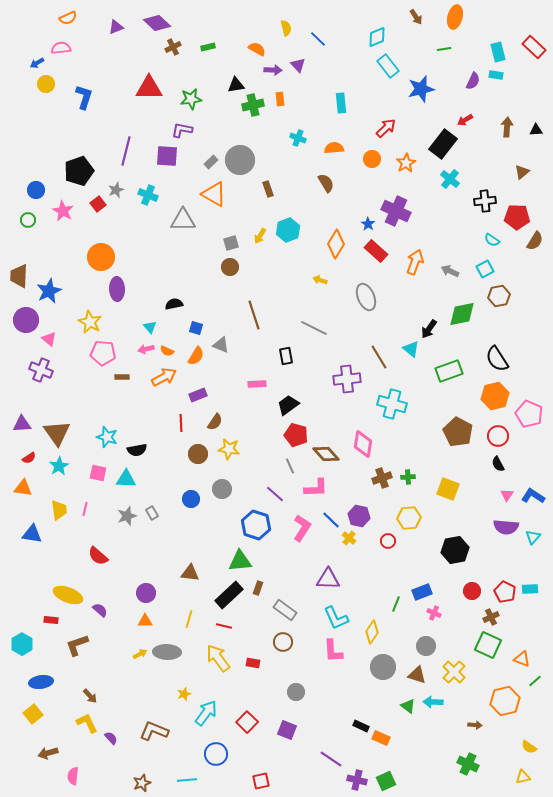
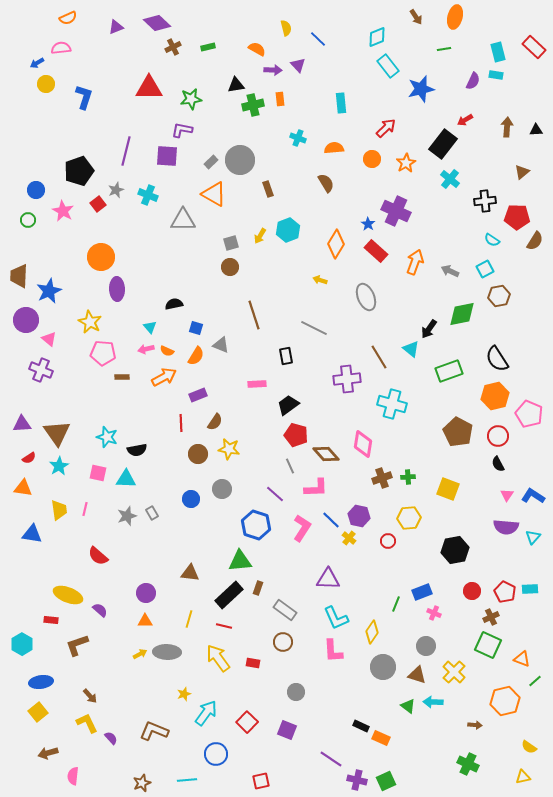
yellow square at (33, 714): moved 5 px right, 2 px up
